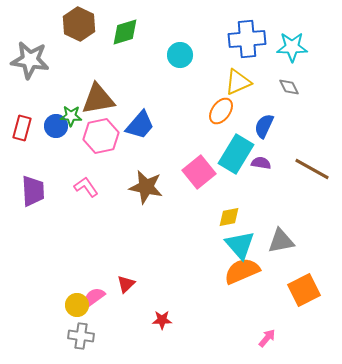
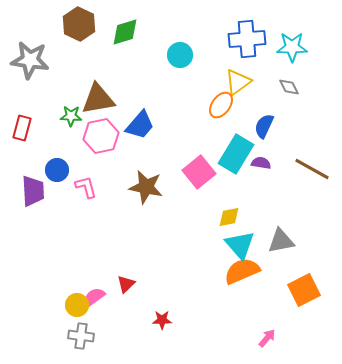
yellow triangle: rotated 12 degrees counterclockwise
orange ellipse: moved 6 px up
blue circle: moved 1 px right, 44 px down
pink L-shape: rotated 20 degrees clockwise
